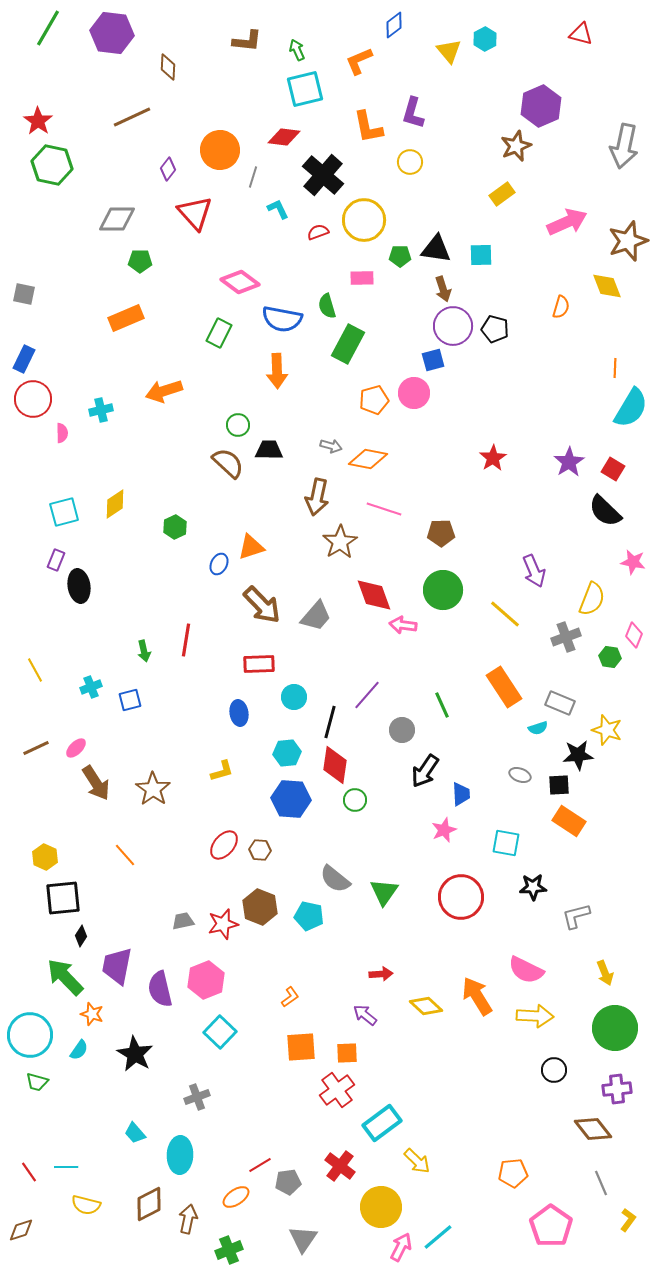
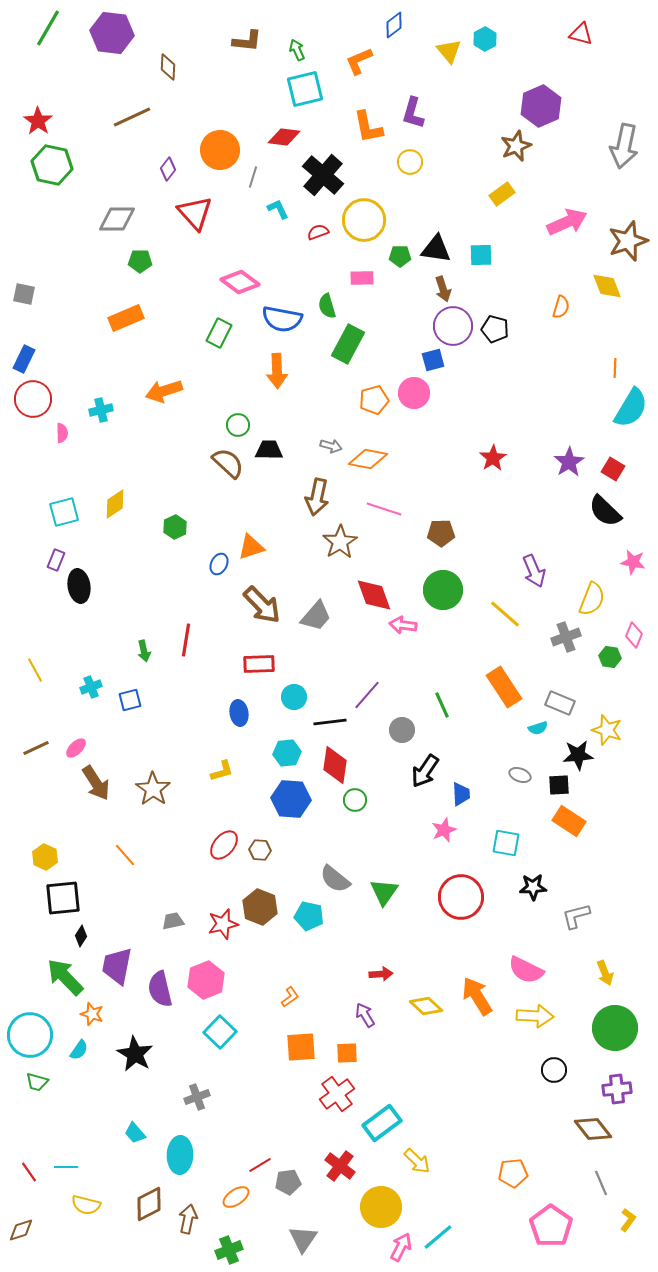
black line at (330, 722): rotated 68 degrees clockwise
gray trapezoid at (183, 921): moved 10 px left
purple arrow at (365, 1015): rotated 20 degrees clockwise
red cross at (337, 1090): moved 4 px down
